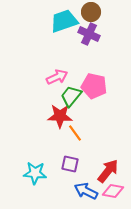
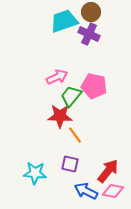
orange line: moved 2 px down
